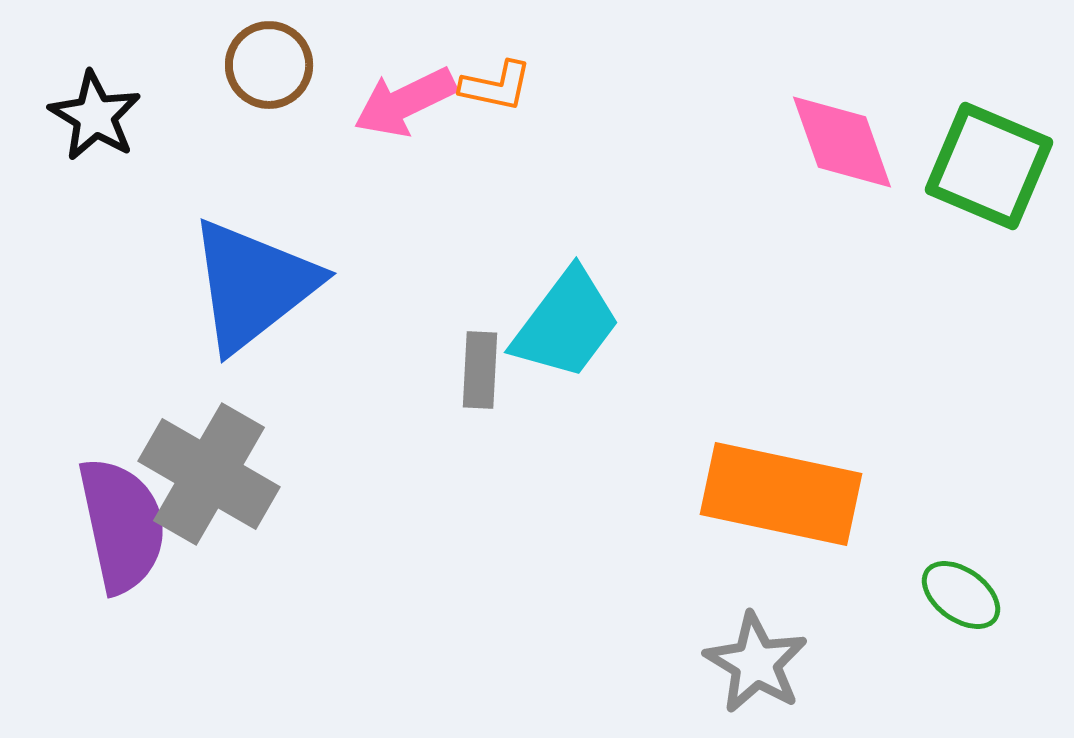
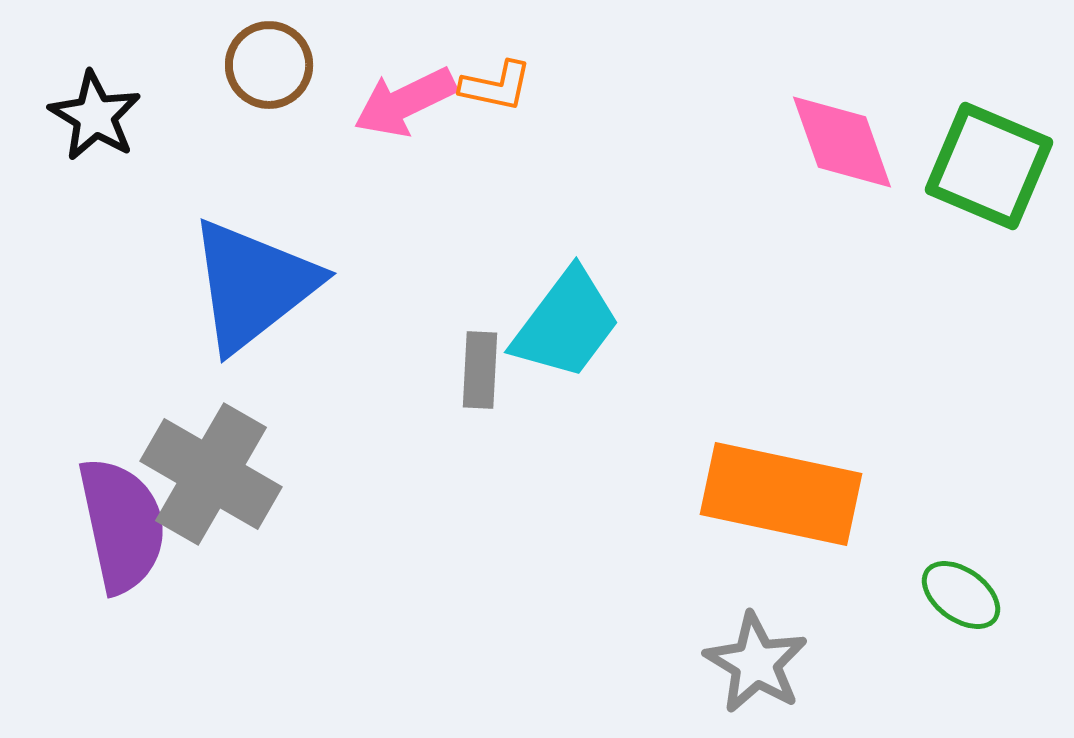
gray cross: moved 2 px right
